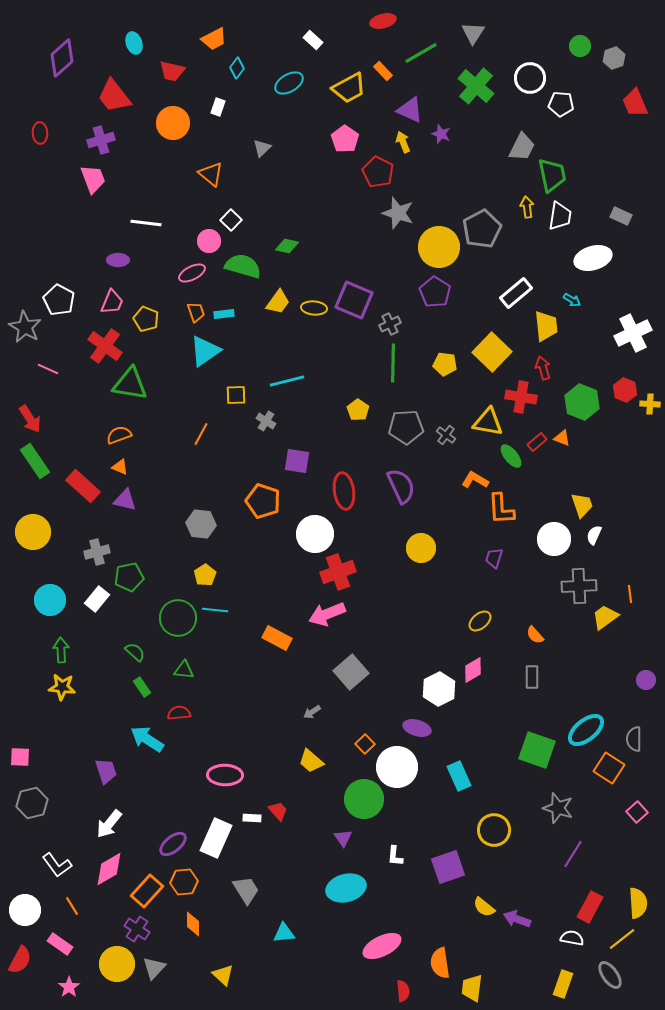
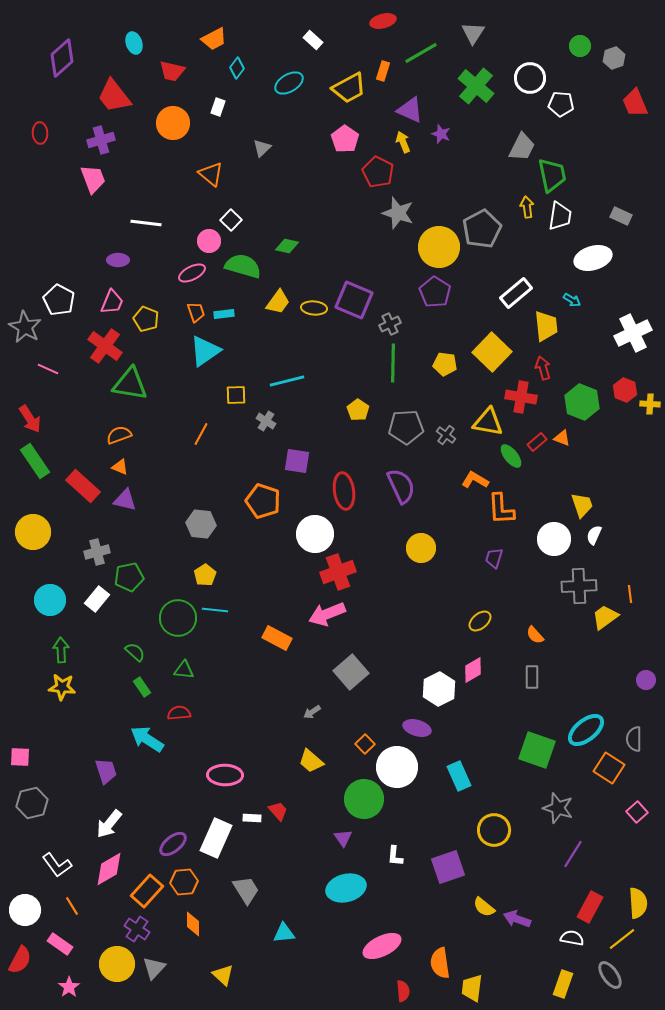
orange rectangle at (383, 71): rotated 60 degrees clockwise
